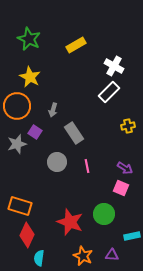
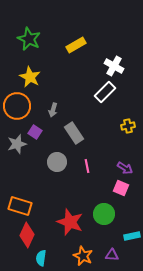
white rectangle: moved 4 px left
cyan semicircle: moved 2 px right
